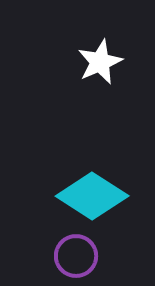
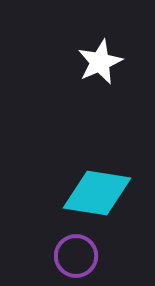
cyan diamond: moved 5 px right, 3 px up; rotated 24 degrees counterclockwise
